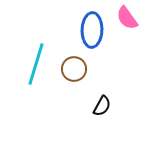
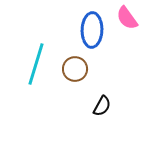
brown circle: moved 1 px right
